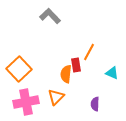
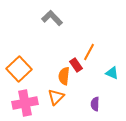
gray L-shape: moved 2 px right, 2 px down
red rectangle: rotated 24 degrees counterclockwise
orange semicircle: moved 2 px left, 2 px down
pink cross: moved 1 px left, 1 px down
